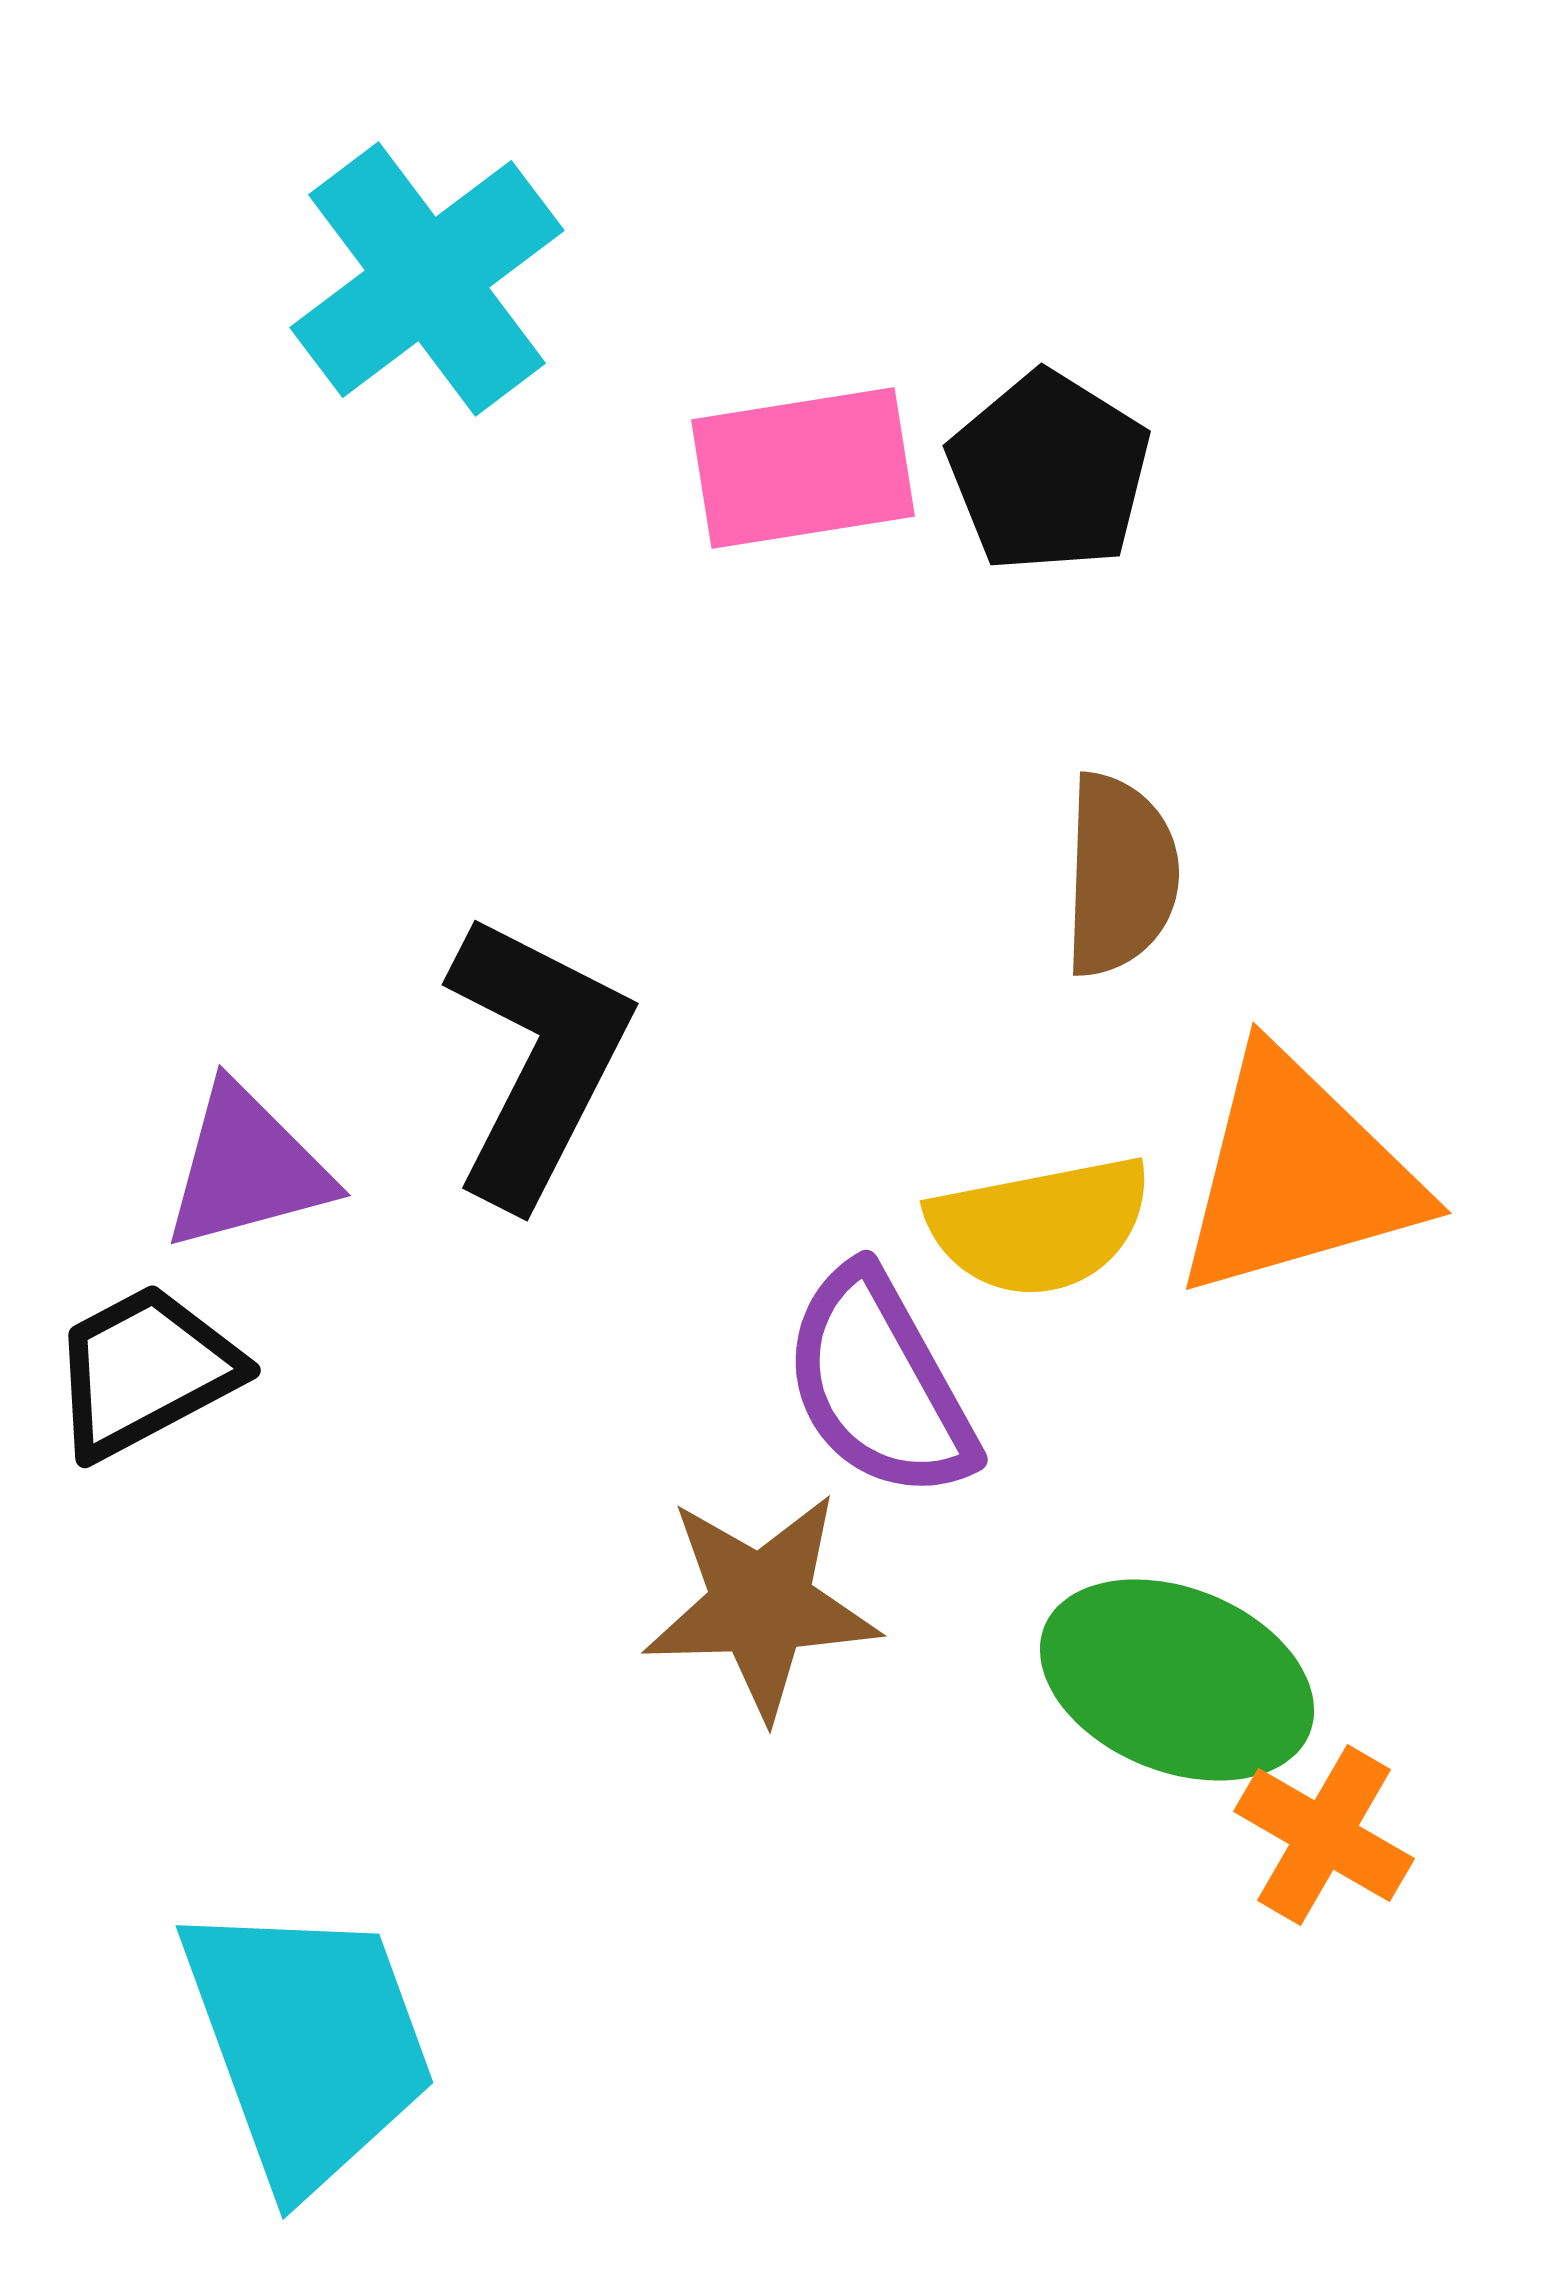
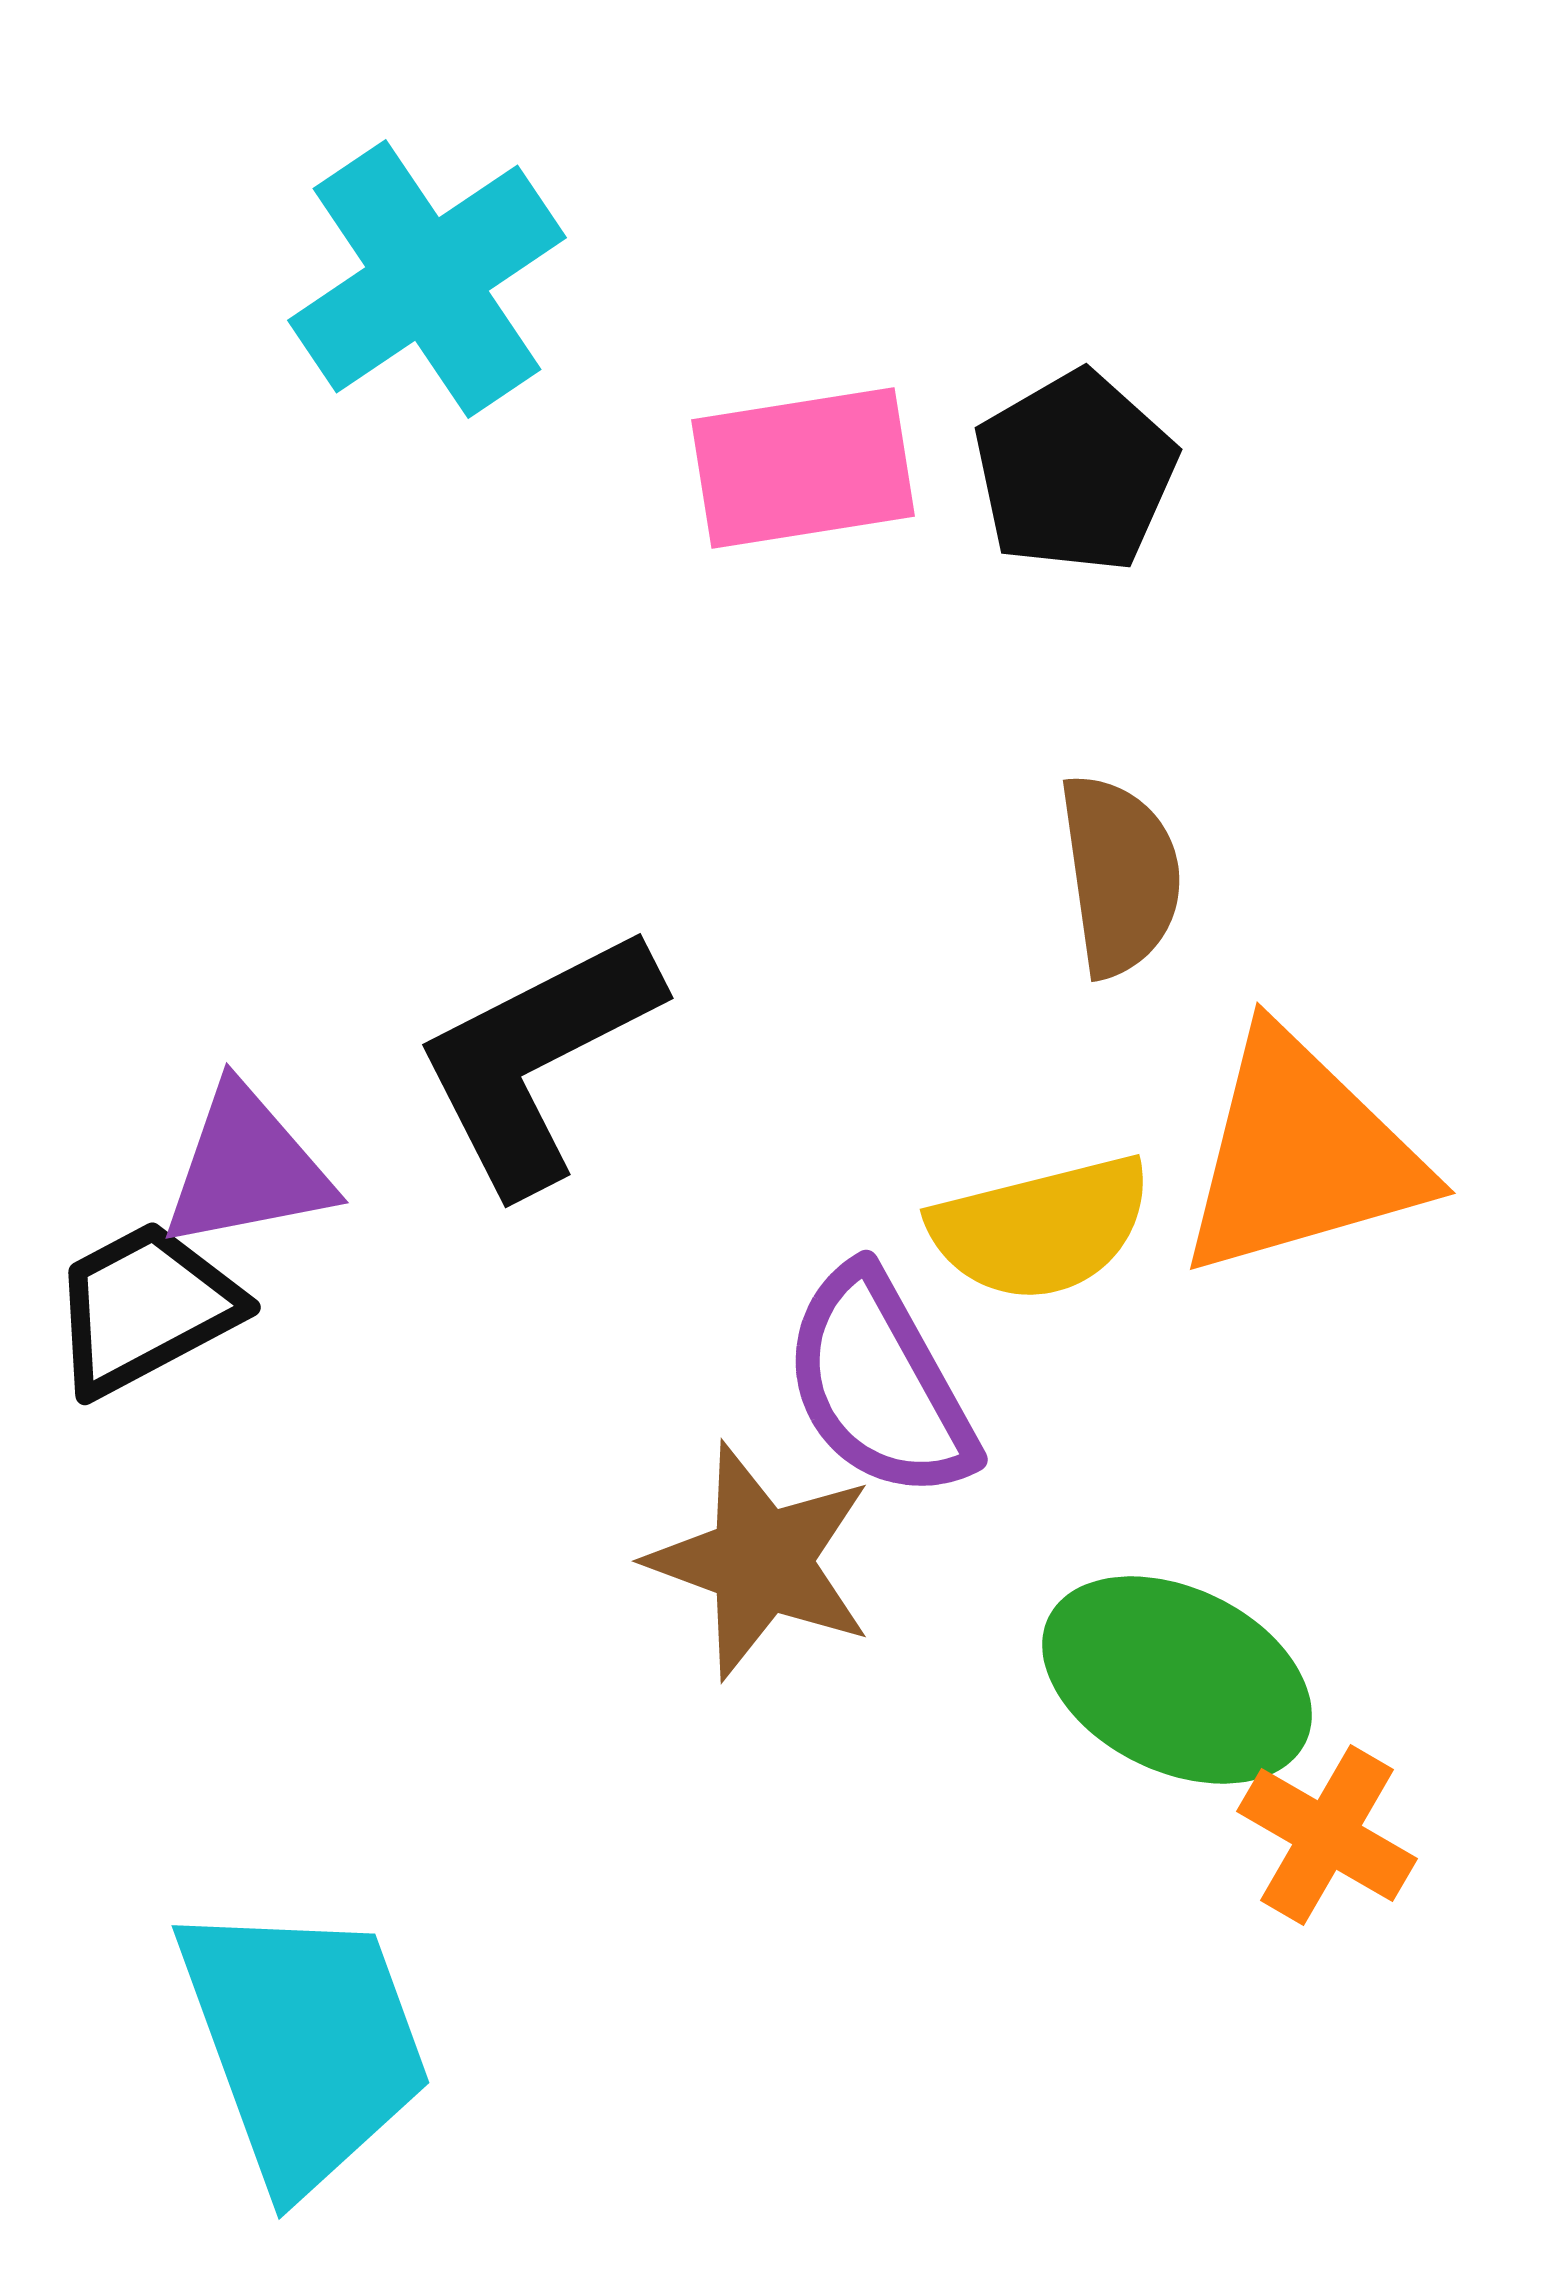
cyan cross: rotated 3 degrees clockwise
black pentagon: moved 26 px right; rotated 10 degrees clockwise
brown semicircle: rotated 10 degrees counterclockwise
black L-shape: rotated 144 degrees counterclockwise
purple triangle: rotated 4 degrees clockwise
orange triangle: moved 4 px right, 20 px up
yellow semicircle: moved 1 px right, 2 px down; rotated 3 degrees counterclockwise
black trapezoid: moved 63 px up
brown star: moved 44 px up; rotated 22 degrees clockwise
green ellipse: rotated 4 degrees clockwise
orange cross: moved 3 px right
cyan trapezoid: moved 4 px left
